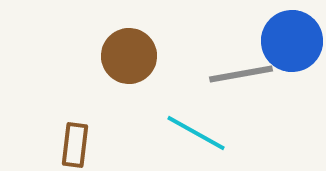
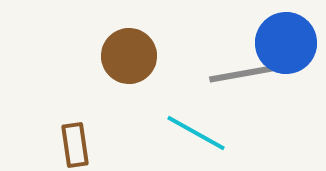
blue circle: moved 6 px left, 2 px down
brown rectangle: rotated 15 degrees counterclockwise
